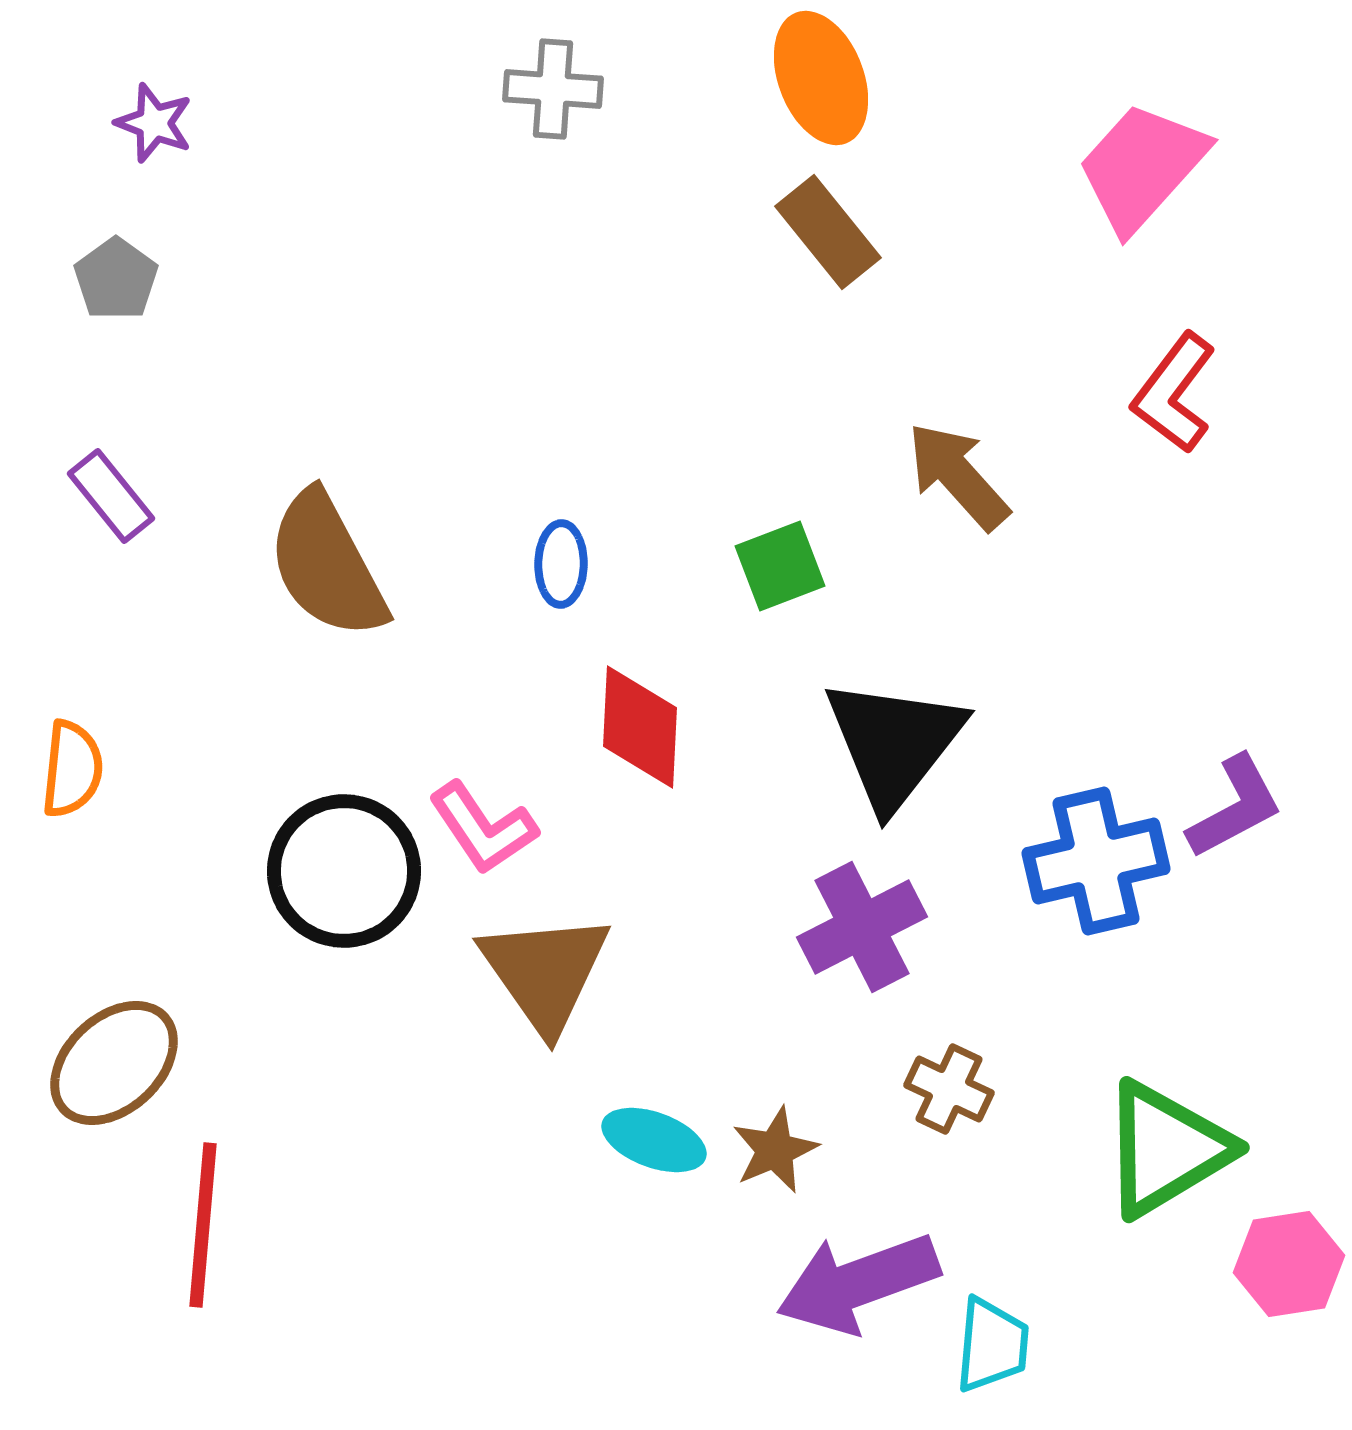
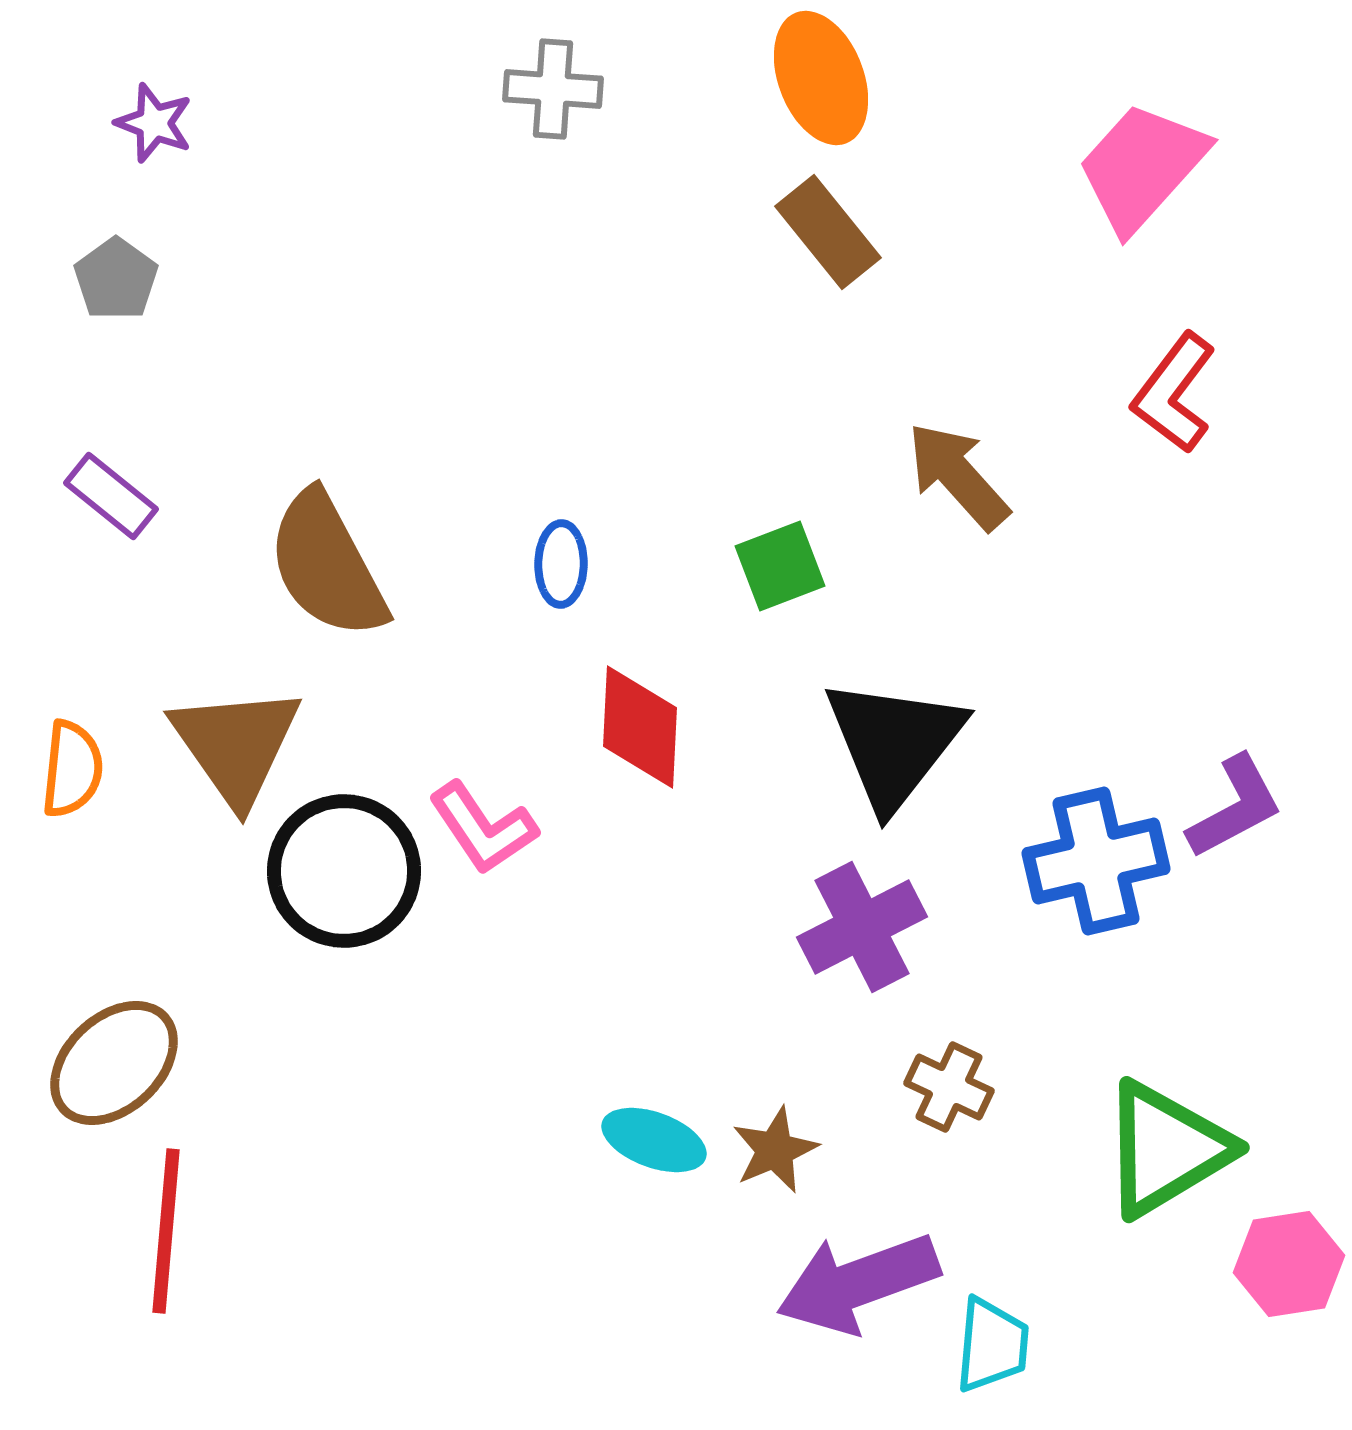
purple rectangle: rotated 12 degrees counterclockwise
brown triangle: moved 309 px left, 227 px up
brown cross: moved 2 px up
red line: moved 37 px left, 6 px down
